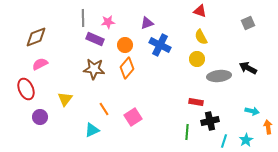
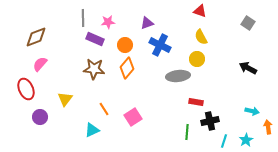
gray square: rotated 32 degrees counterclockwise
pink semicircle: rotated 21 degrees counterclockwise
gray ellipse: moved 41 px left
